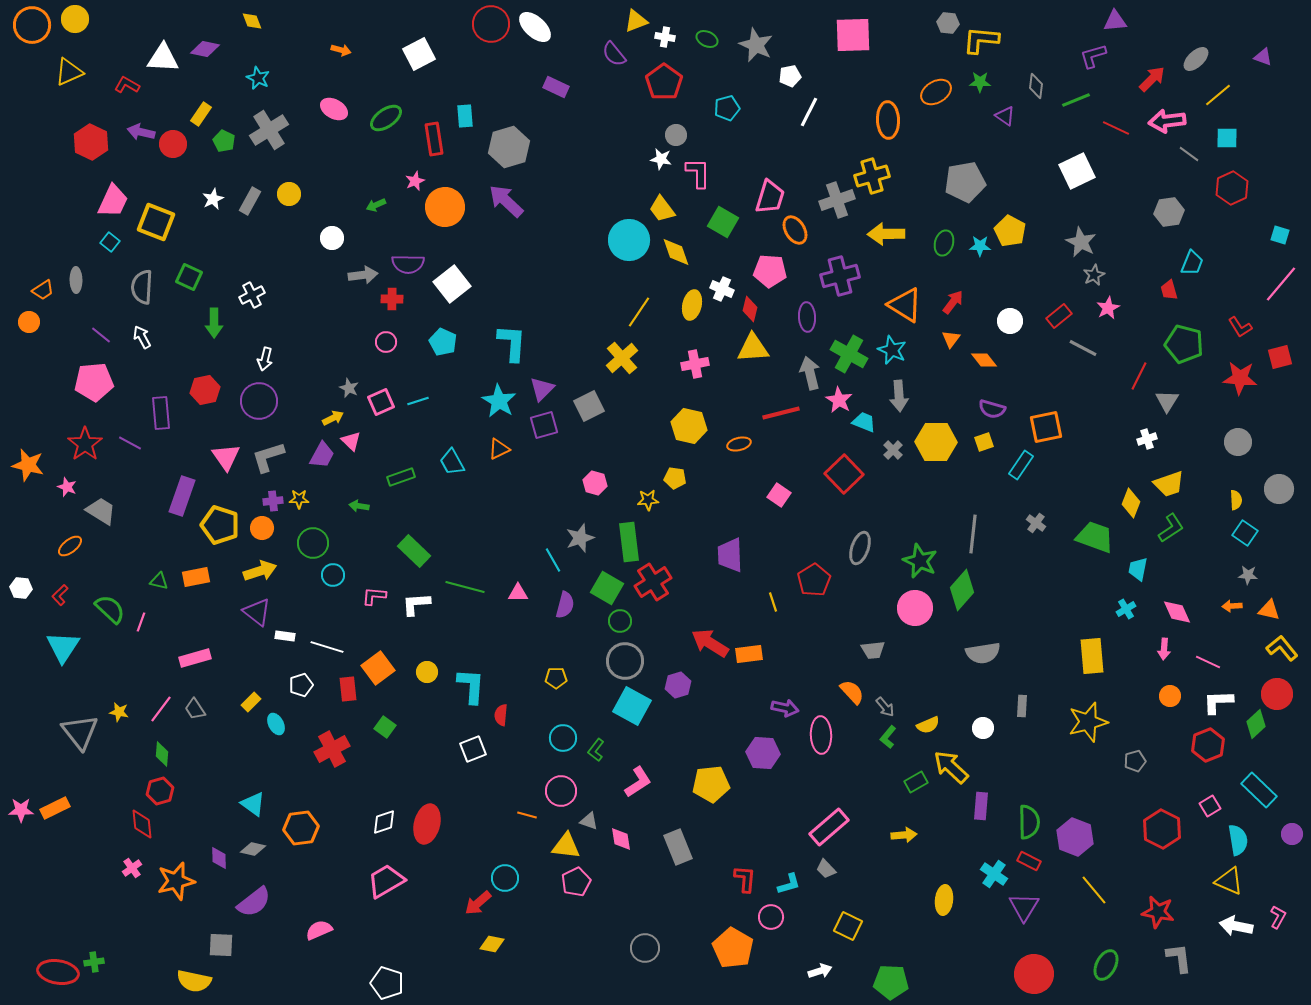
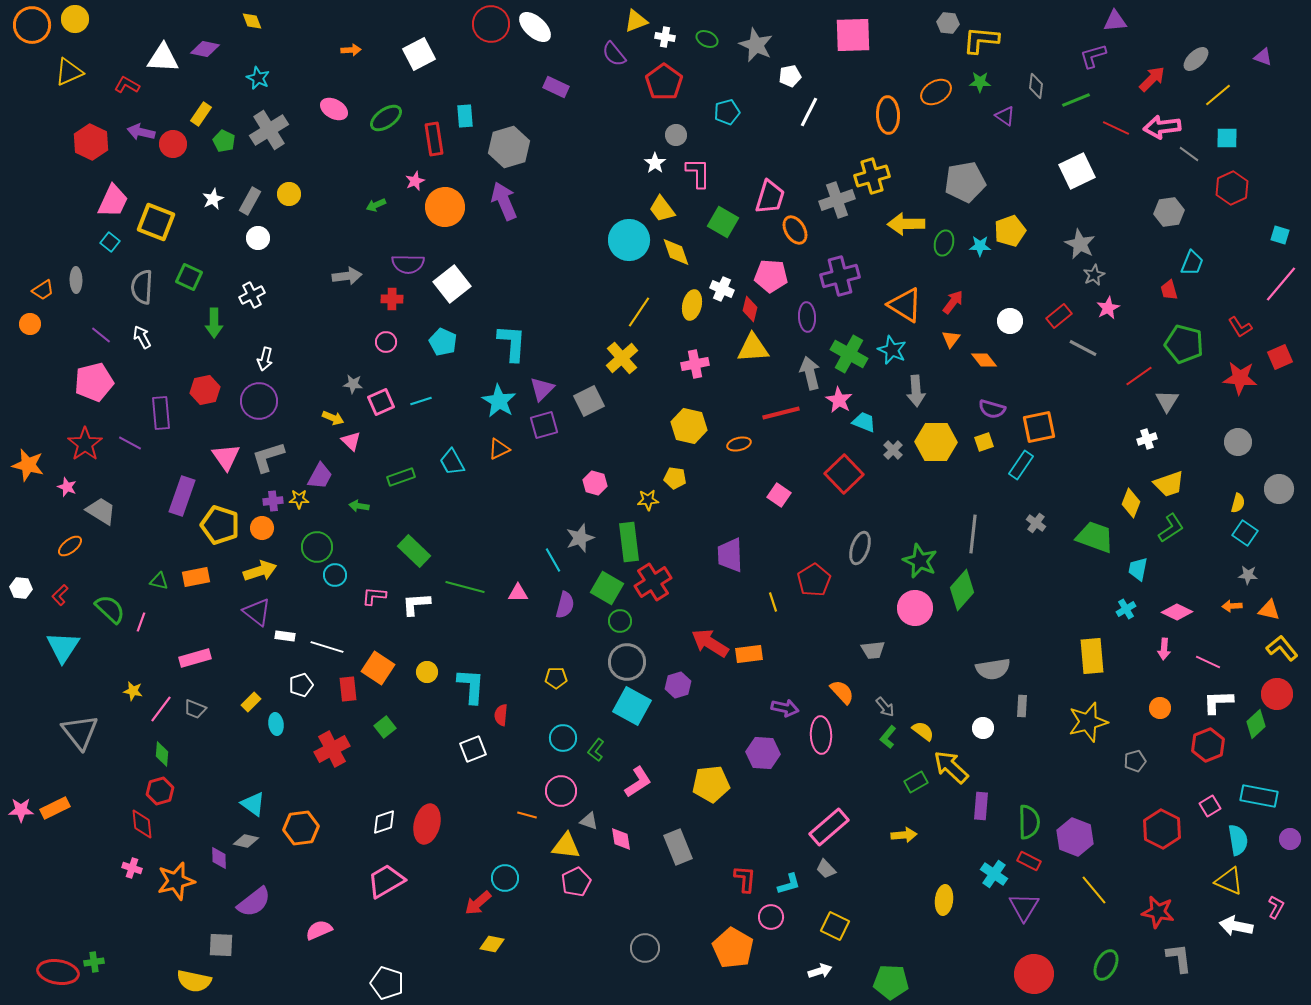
orange arrow at (341, 50): moved 10 px right; rotated 18 degrees counterclockwise
cyan pentagon at (727, 108): moved 4 px down
orange ellipse at (888, 120): moved 5 px up
pink arrow at (1167, 121): moved 5 px left, 6 px down
white star at (661, 159): moved 6 px left, 4 px down; rotated 25 degrees clockwise
purple arrow at (506, 201): moved 2 px left; rotated 24 degrees clockwise
yellow pentagon at (1010, 231): rotated 24 degrees clockwise
yellow arrow at (886, 234): moved 20 px right, 10 px up
white circle at (332, 238): moved 74 px left
gray star at (1081, 242): moved 1 px left, 2 px down
pink pentagon at (770, 271): moved 1 px right, 5 px down
gray arrow at (363, 275): moved 16 px left, 1 px down
orange circle at (29, 322): moved 1 px right, 2 px down
red square at (1280, 357): rotated 10 degrees counterclockwise
red line at (1139, 376): rotated 28 degrees clockwise
pink pentagon at (94, 382): rotated 9 degrees counterclockwise
gray star at (349, 388): moved 4 px right, 4 px up; rotated 18 degrees counterclockwise
gray arrow at (899, 396): moved 17 px right, 5 px up
cyan line at (418, 401): moved 3 px right
gray square at (589, 406): moved 5 px up
yellow arrow at (333, 418): rotated 50 degrees clockwise
orange square at (1046, 427): moved 7 px left
purple trapezoid at (322, 455): moved 2 px left, 21 px down
yellow semicircle at (1236, 500): moved 2 px right, 3 px down; rotated 18 degrees clockwise
green circle at (313, 543): moved 4 px right, 4 px down
cyan circle at (333, 575): moved 2 px right
pink diamond at (1177, 612): rotated 40 degrees counterclockwise
gray semicircle at (983, 653): moved 10 px right, 16 px down
gray circle at (625, 661): moved 2 px right, 1 px down
orange square at (378, 668): rotated 20 degrees counterclockwise
orange semicircle at (852, 692): moved 10 px left
orange circle at (1170, 696): moved 10 px left, 12 px down
gray trapezoid at (195, 709): rotated 35 degrees counterclockwise
yellow star at (119, 712): moved 14 px right, 21 px up
cyan ellipse at (276, 724): rotated 20 degrees clockwise
yellow semicircle at (928, 725): moved 5 px left, 6 px down; rotated 120 degrees counterclockwise
green square at (385, 727): rotated 15 degrees clockwise
cyan rectangle at (1259, 790): moved 6 px down; rotated 33 degrees counterclockwise
purple circle at (1292, 834): moved 2 px left, 5 px down
gray diamond at (253, 849): moved 7 px left, 8 px up
pink cross at (132, 868): rotated 36 degrees counterclockwise
pink L-shape at (1278, 917): moved 2 px left, 10 px up
yellow square at (848, 926): moved 13 px left
